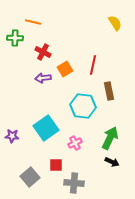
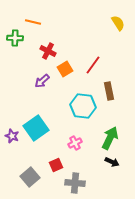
yellow semicircle: moved 3 px right
red cross: moved 5 px right, 1 px up
red line: rotated 24 degrees clockwise
purple arrow: moved 1 px left, 3 px down; rotated 35 degrees counterclockwise
cyan square: moved 10 px left
purple star: rotated 16 degrees clockwise
red square: rotated 24 degrees counterclockwise
gray cross: moved 1 px right
